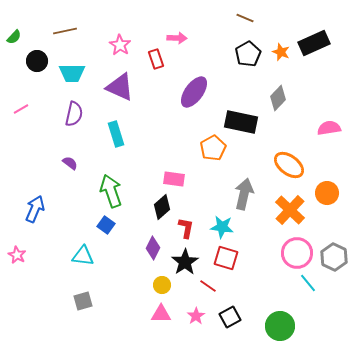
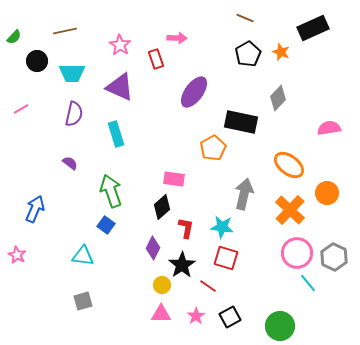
black rectangle at (314, 43): moved 1 px left, 15 px up
black star at (185, 262): moved 3 px left, 3 px down
